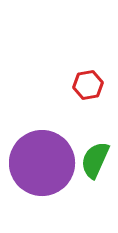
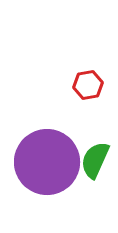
purple circle: moved 5 px right, 1 px up
